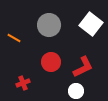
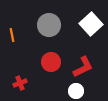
white square: rotated 10 degrees clockwise
orange line: moved 2 px left, 3 px up; rotated 48 degrees clockwise
red cross: moved 3 px left
